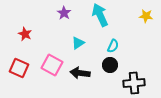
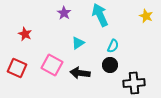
yellow star: rotated 16 degrees clockwise
red square: moved 2 px left
